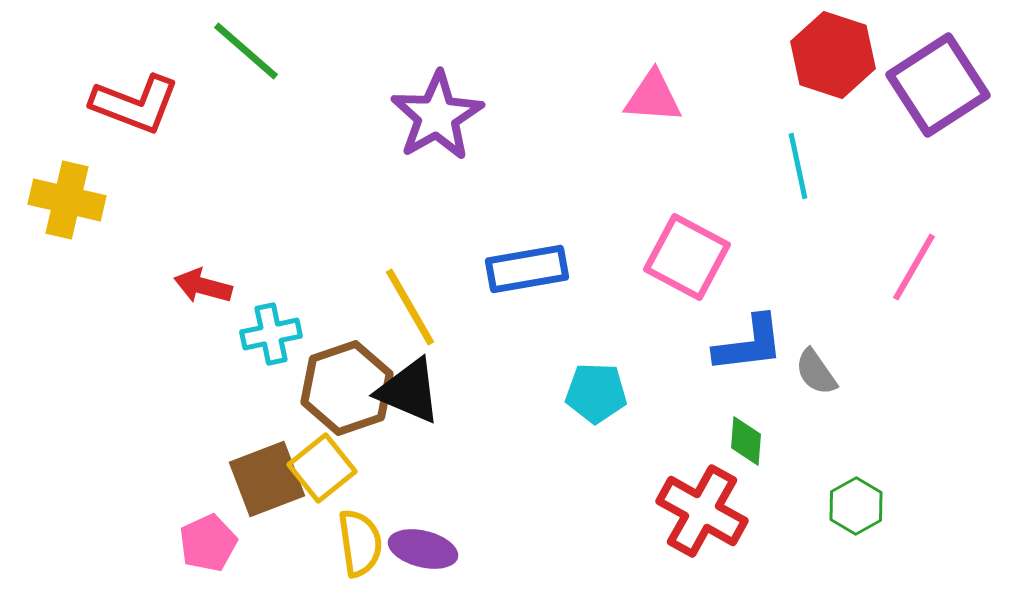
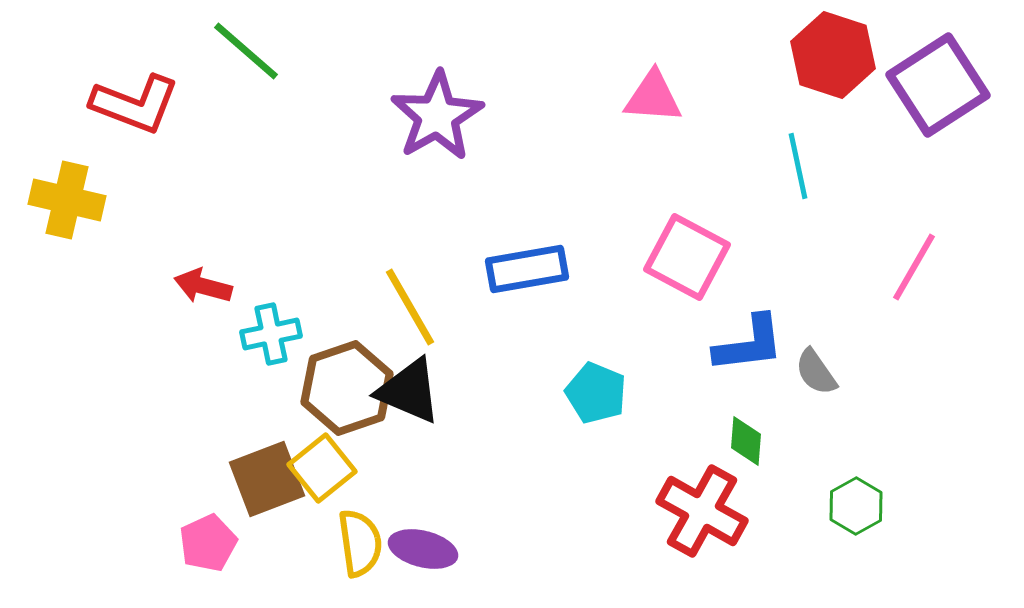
cyan pentagon: rotated 20 degrees clockwise
